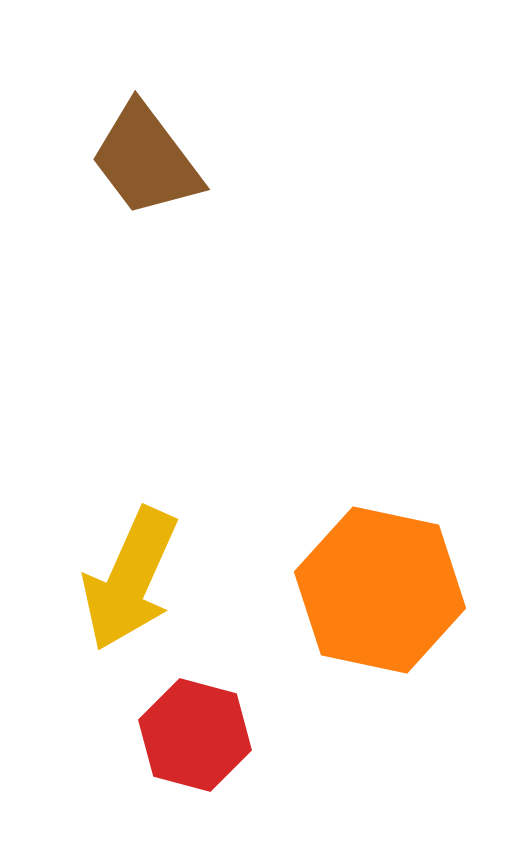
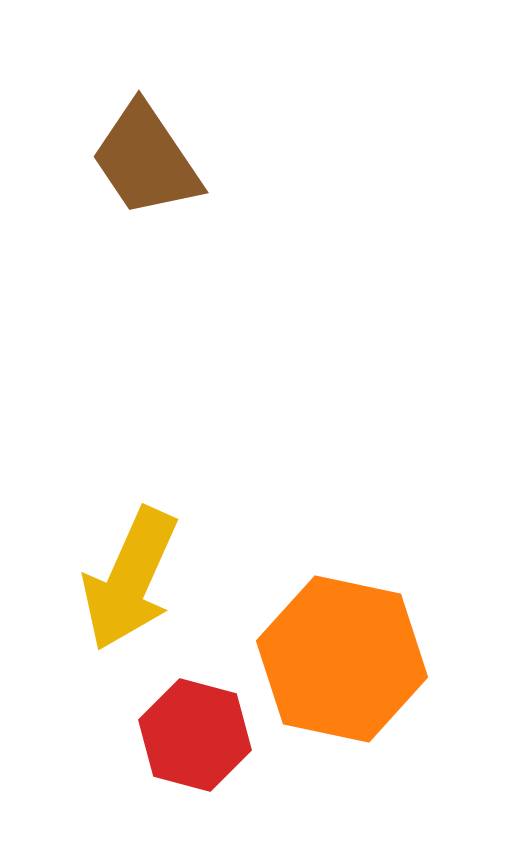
brown trapezoid: rotated 3 degrees clockwise
orange hexagon: moved 38 px left, 69 px down
